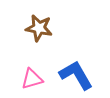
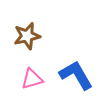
brown star: moved 12 px left, 8 px down; rotated 24 degrees counterclockwise
